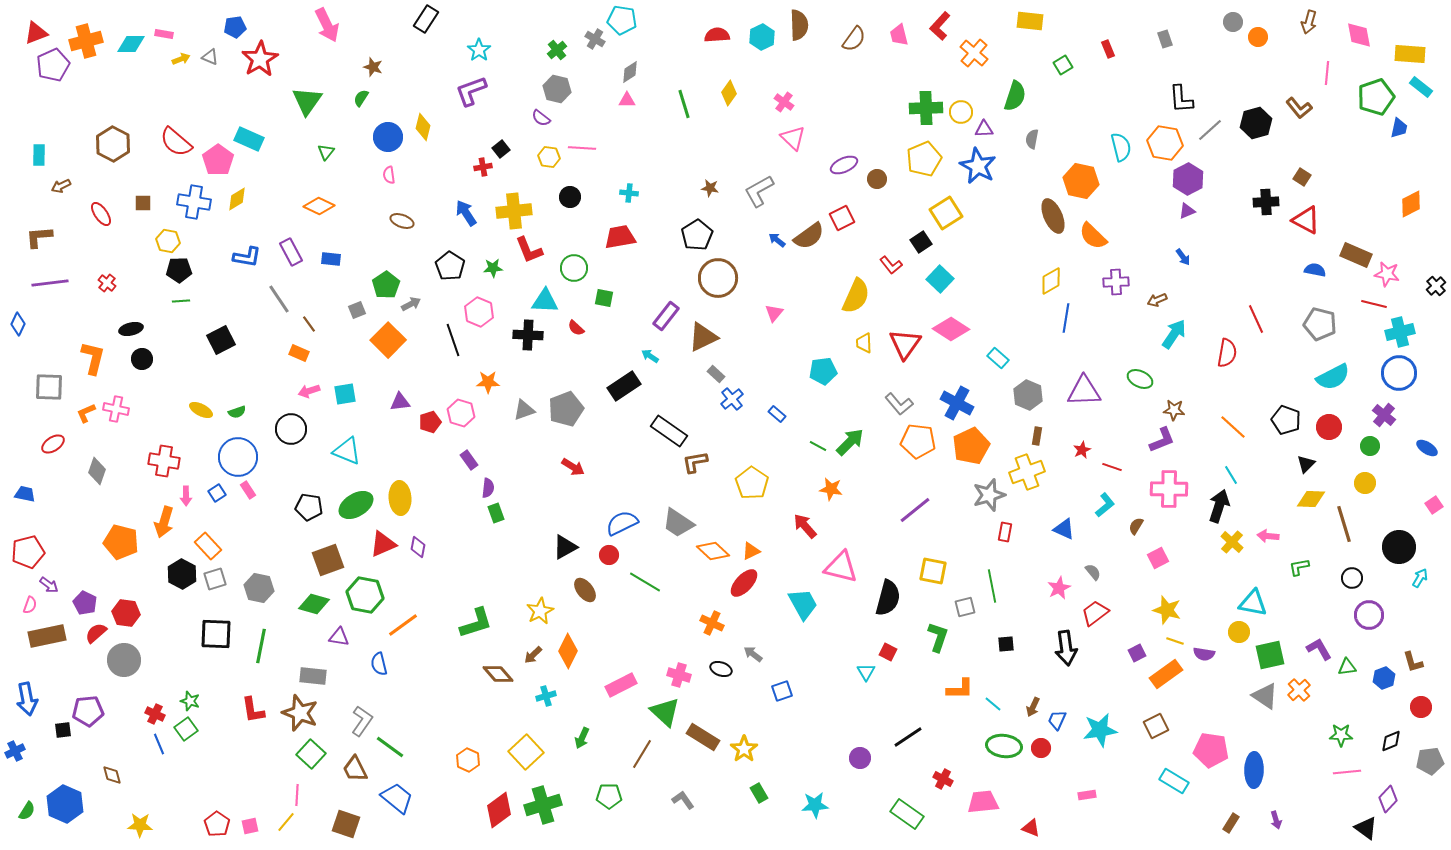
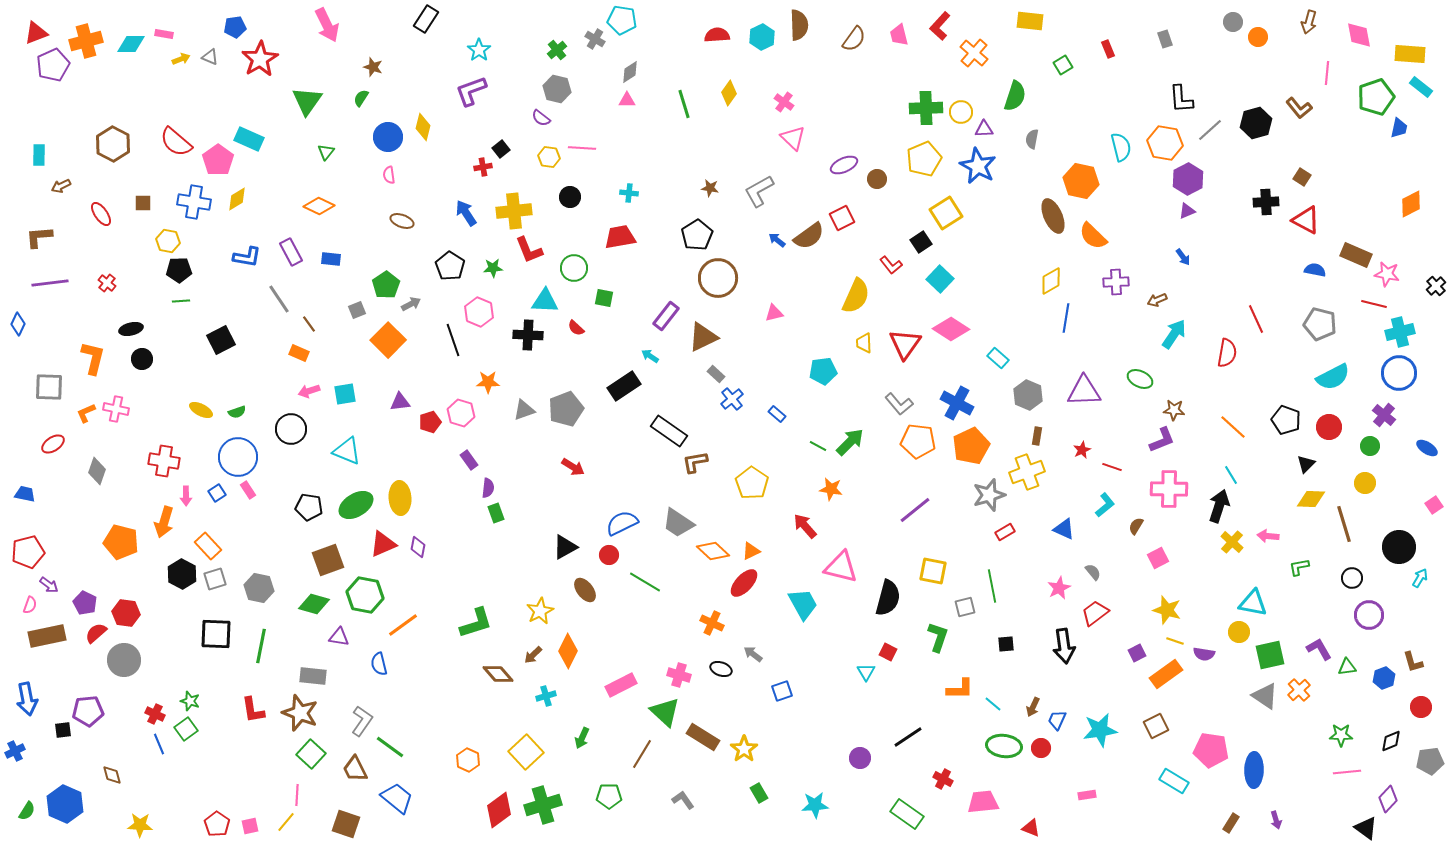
pink triangle at (774, 313): rotated 36 degrees clockwise
red rectangle at (1005, 532): rotated 48 degrees clockwise
black arrow at (1066, 648): moved 2 px left, 2 px up
